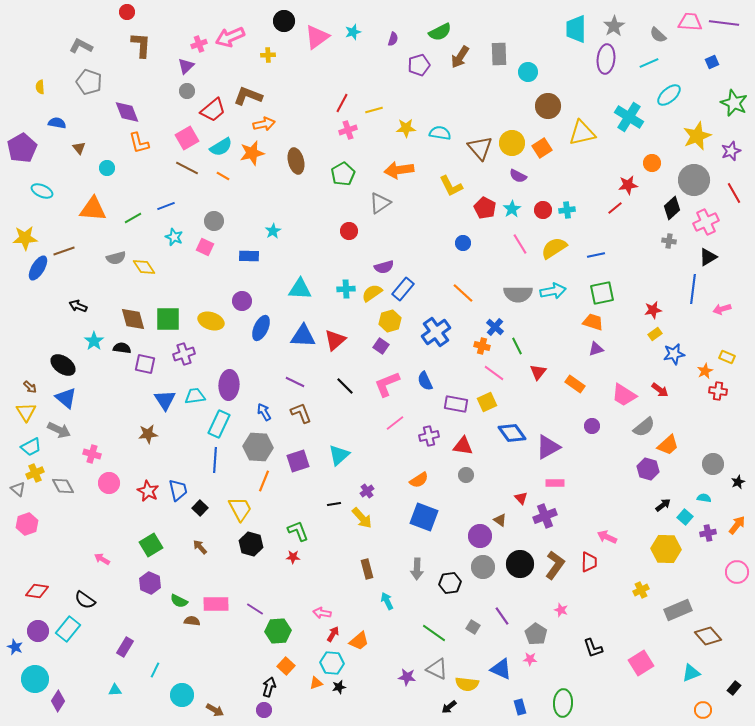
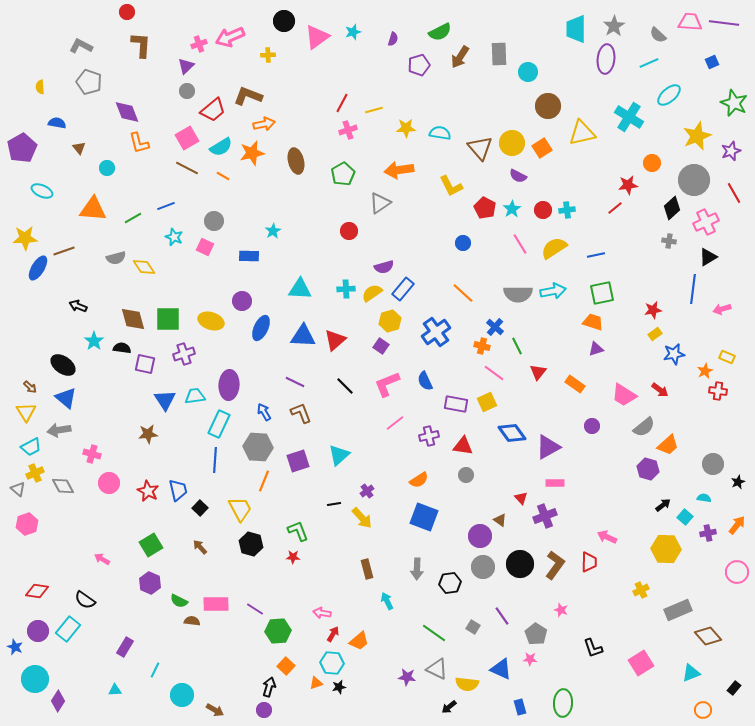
gray arrow at (59, 430): rotated 145 degrees clockwise
